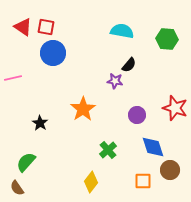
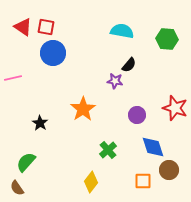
brown circle: moved 1 px left
